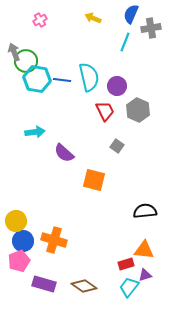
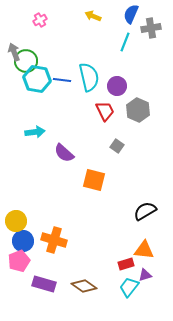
yellow arrow: moved 2 px up
black semicircle: rotated 25 degrees counterclockwise
